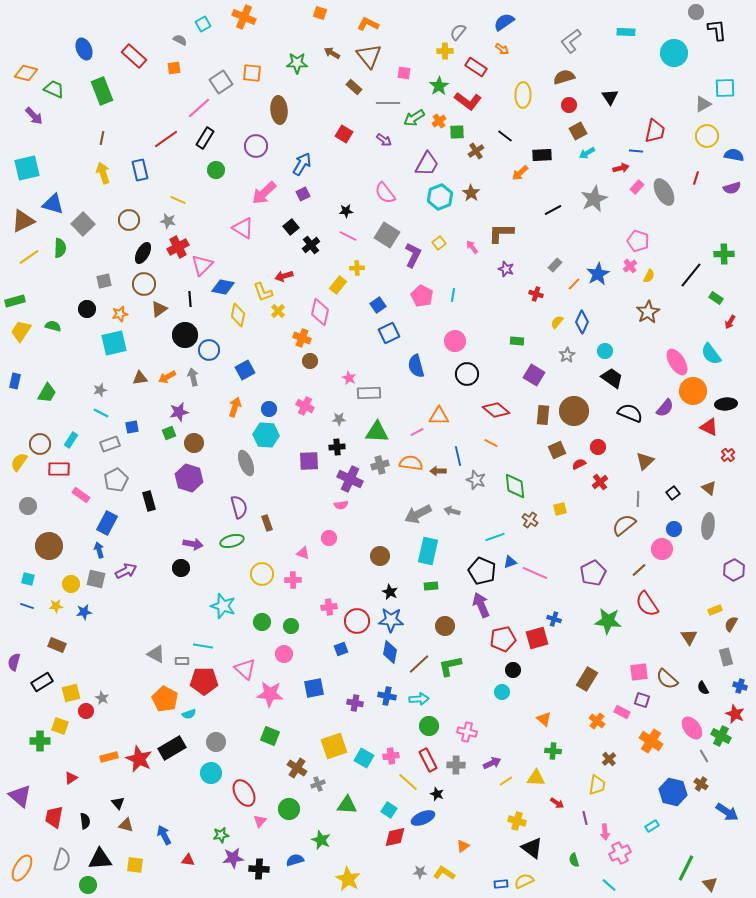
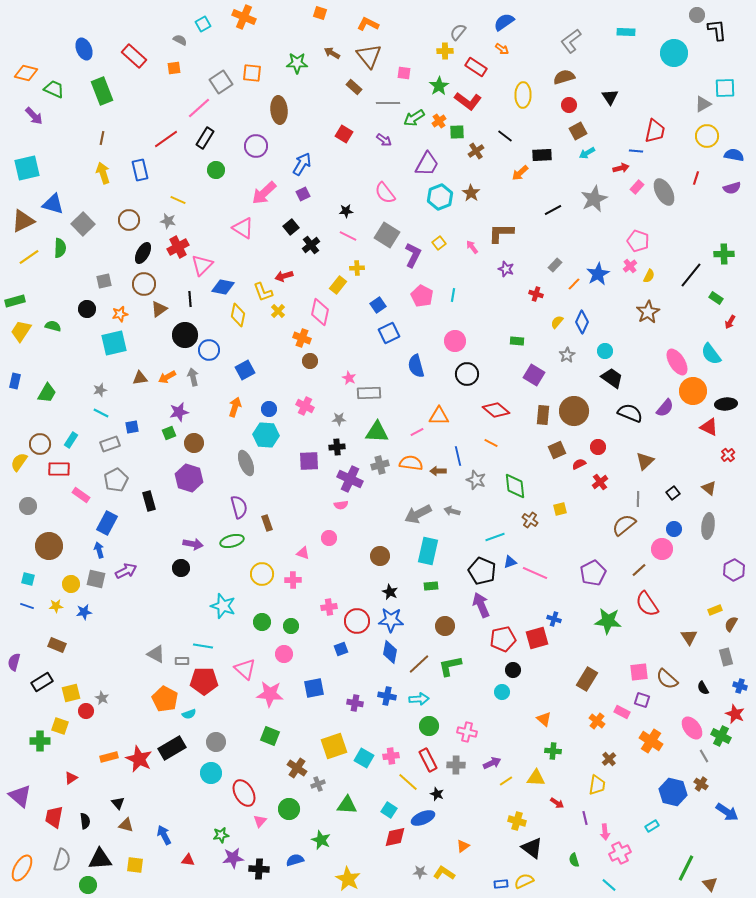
gray circle at (696, 12): moved 1 px right, 3 px down
